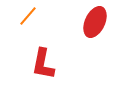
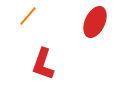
red L-shape: rotated 8 degrees clockwise
